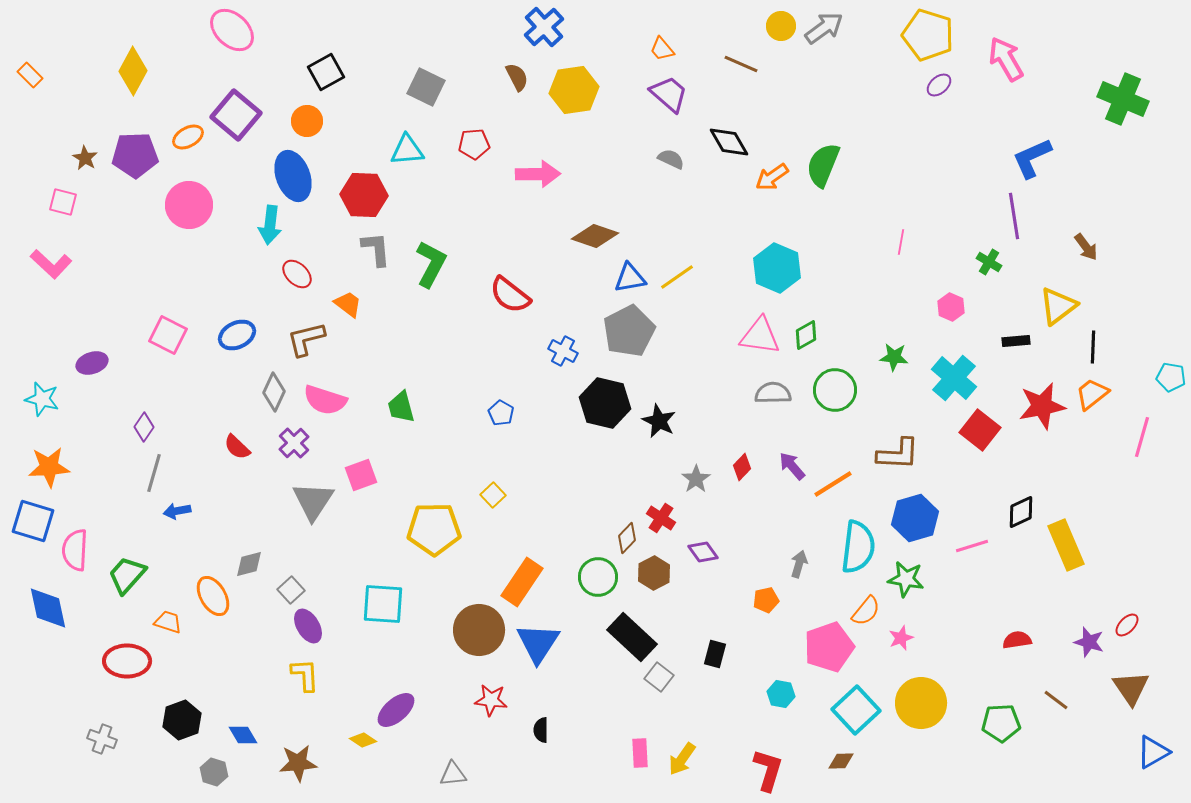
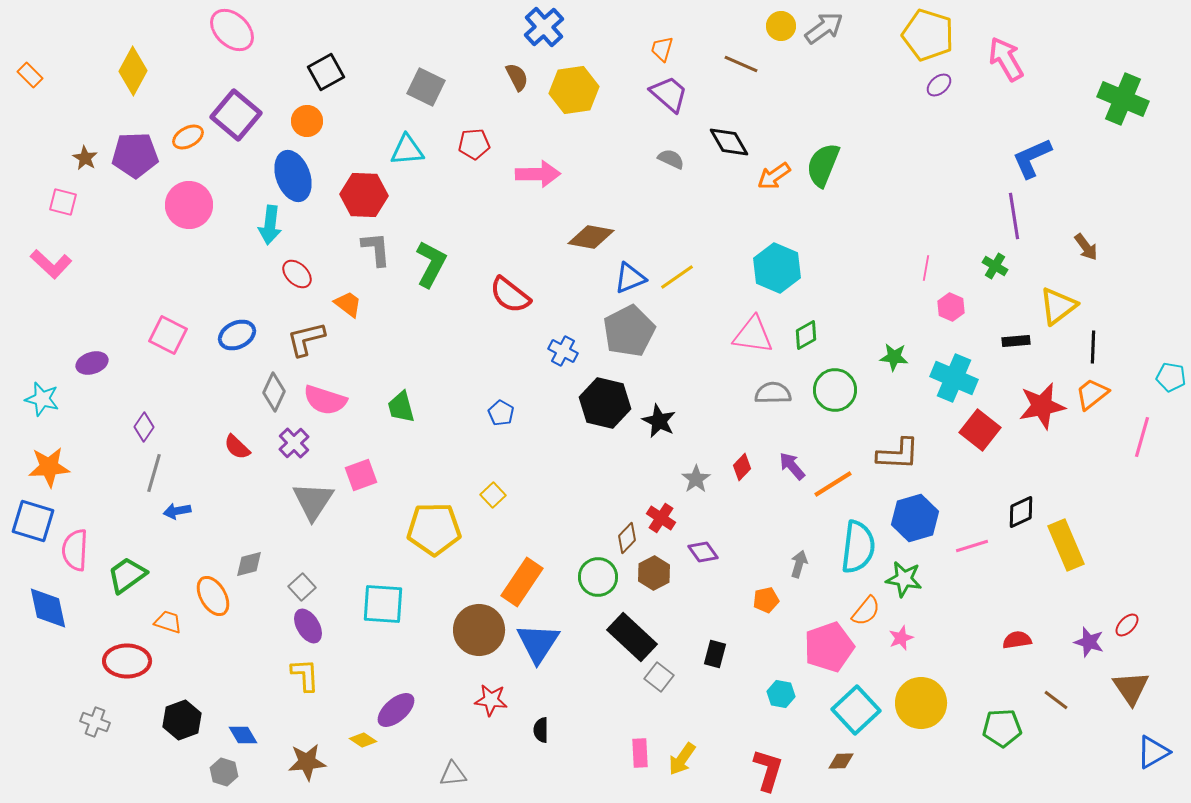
orange trapezoid at (662, 49): rotated 56 degrees clockwise
orange arrow at (772, 177): moved 2 px right, 1 px up
brown diamond at (595, 236): moved 4 px left, 1 px down; rotated 9 degrees counterclockwise
pink line at (901, 242): moved 25 px right, 26 px down
green cross at (989, 262): moved 6 px right, 4 px down
blue triangle at (630, 278): rotated 12 degrees counterclockwise
pink triangle at (760, 336): moved 7 px left, 1 px up
cyan cross at (954, 378): rotated 18 degrees counterclockwise
green trapezoid at (127, 575): rotated 12 degrees clockwise
green star at (906, 579): moved 2 px left
gray square at (291, 590): moved 11 px right, 3 px up
green pentagon at (1001, 723): moved 1 px right, 5 px down
gray cross at (102, 739): moved 7 px left, 17 px up
brown star at (298, 763): moved 9 px right, 1 px up
gray hexagon at (214, 772): moved 10 px right
